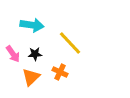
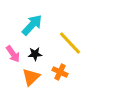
cyan arrow: rotated 55 degrees counterclockwise
